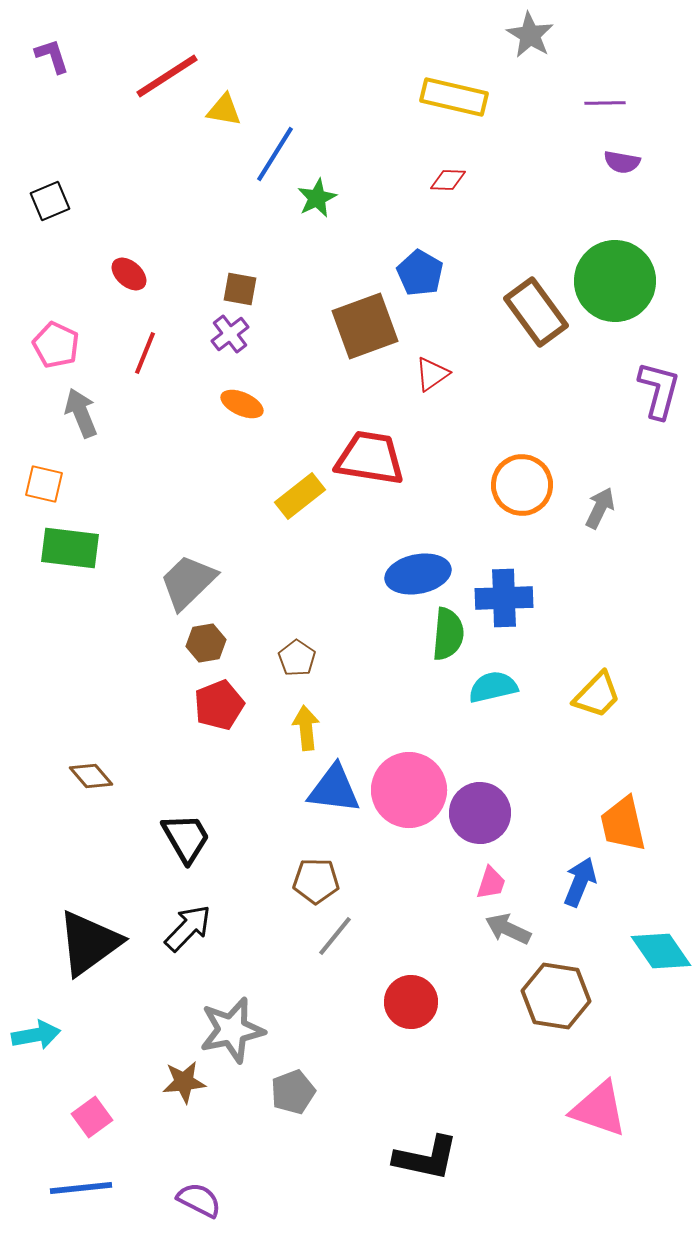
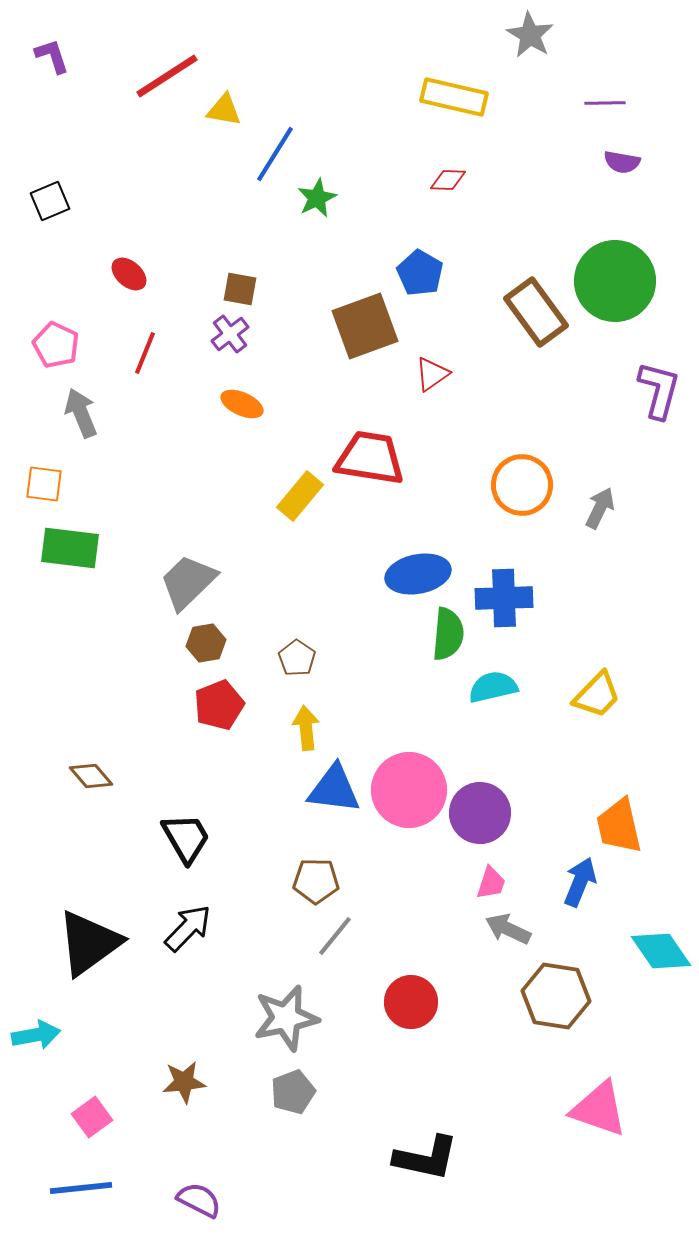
orange square at (44, 484): rotated 6 degrees counterclockwise
yellow rectangle at (300, 496): rotated 12 degrees counterclockwise
orange trapezoid at (623, 824): moved 4 px left, 2 px down
gray star at (232, 1030): moved 54 px right, 12 px up
